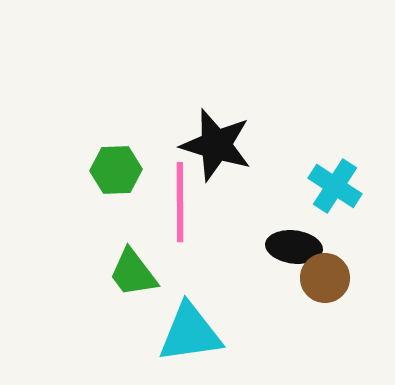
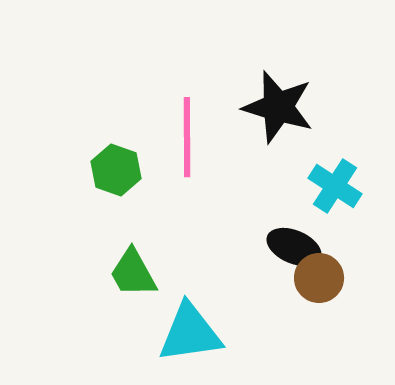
black star: moved 62 px right, 38 px up
green hexagon: rotated 21 degrees clockwise
pink line: moved 7 px right, 65 px up
black ellipse: rotated 16 degrees clockwise
green trapezoid: rotated 8 degrees clockwise
brown circle: moved 6 px left
